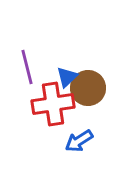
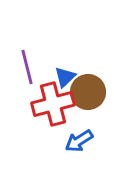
blue triangle: moved 2 px left
brown circle: moved 4 px down
red cross: rotated 6 degrees counterclockwise
